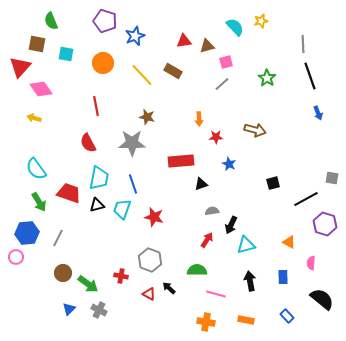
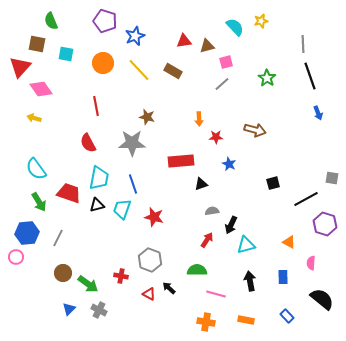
yellow line at (142, 75): moved 3 px left, 5 px up
